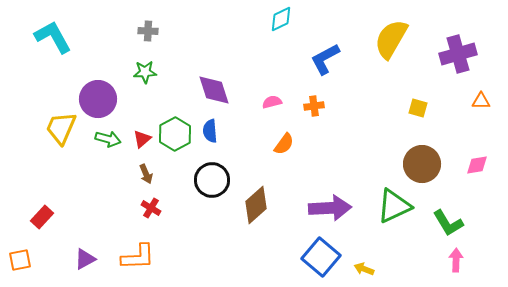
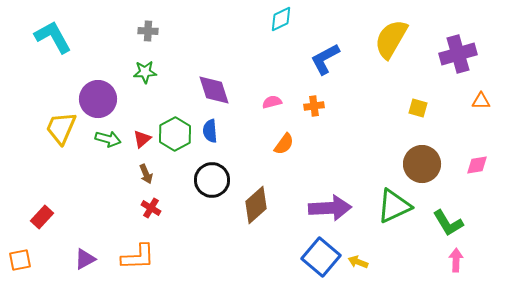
yellow arrow: moved 6 px left, 7 px up
